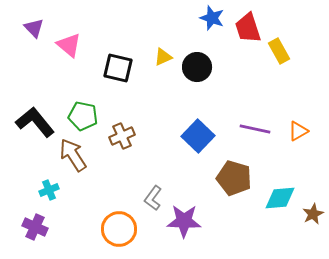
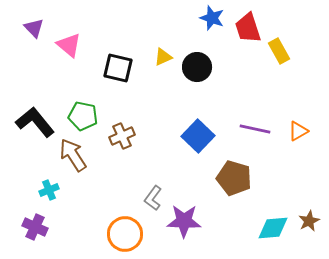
cyan diamond: moved 7 px left, 30 px down
brown star: moved 4 px left, 7 px down
orange circle: moved 6 px right, 5 px down
